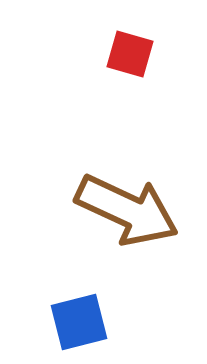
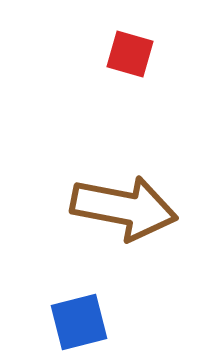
brown arrow: moved 3 px left, 2 px up; rotated 14 degrees counterclockwise
